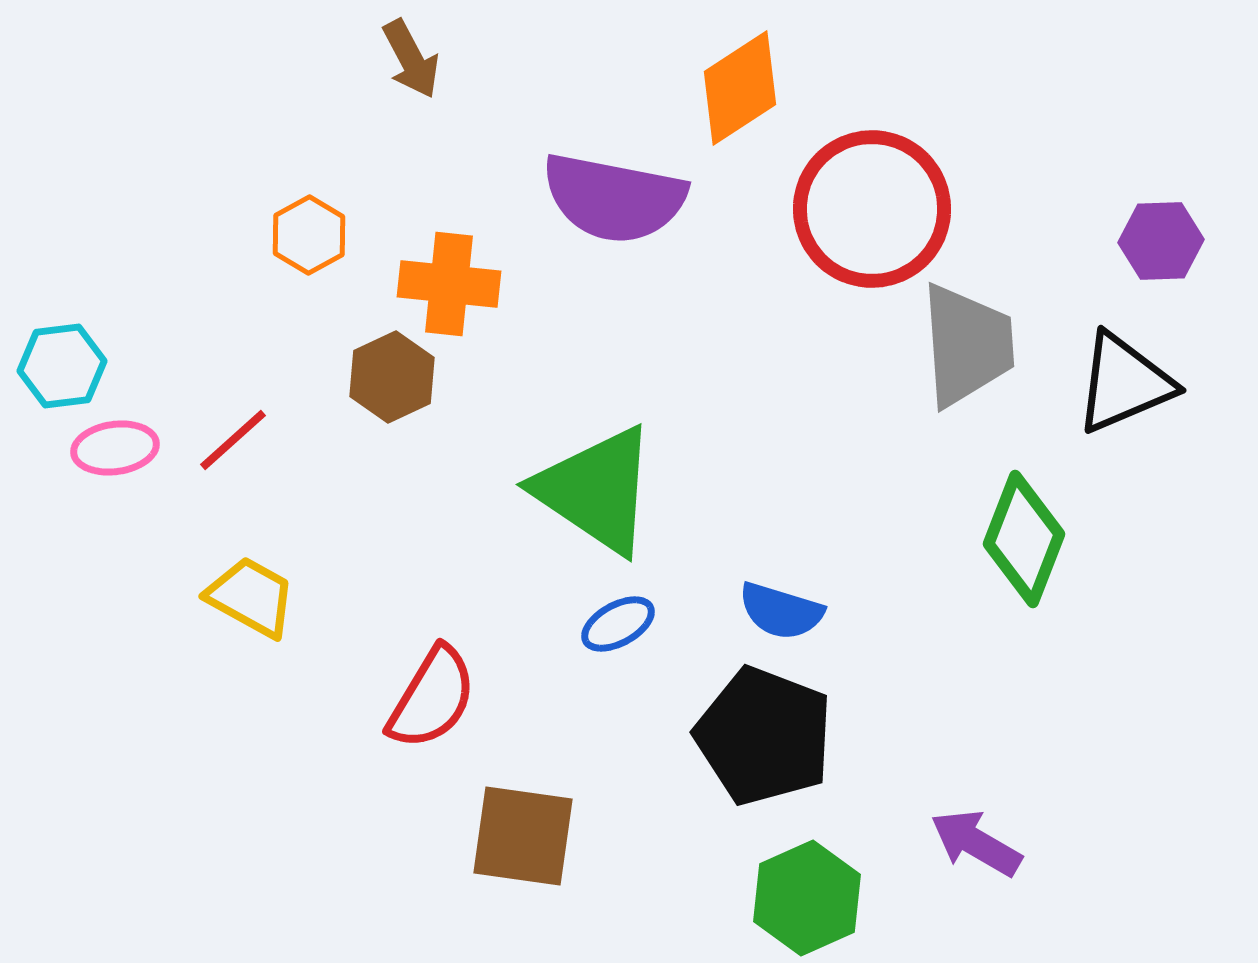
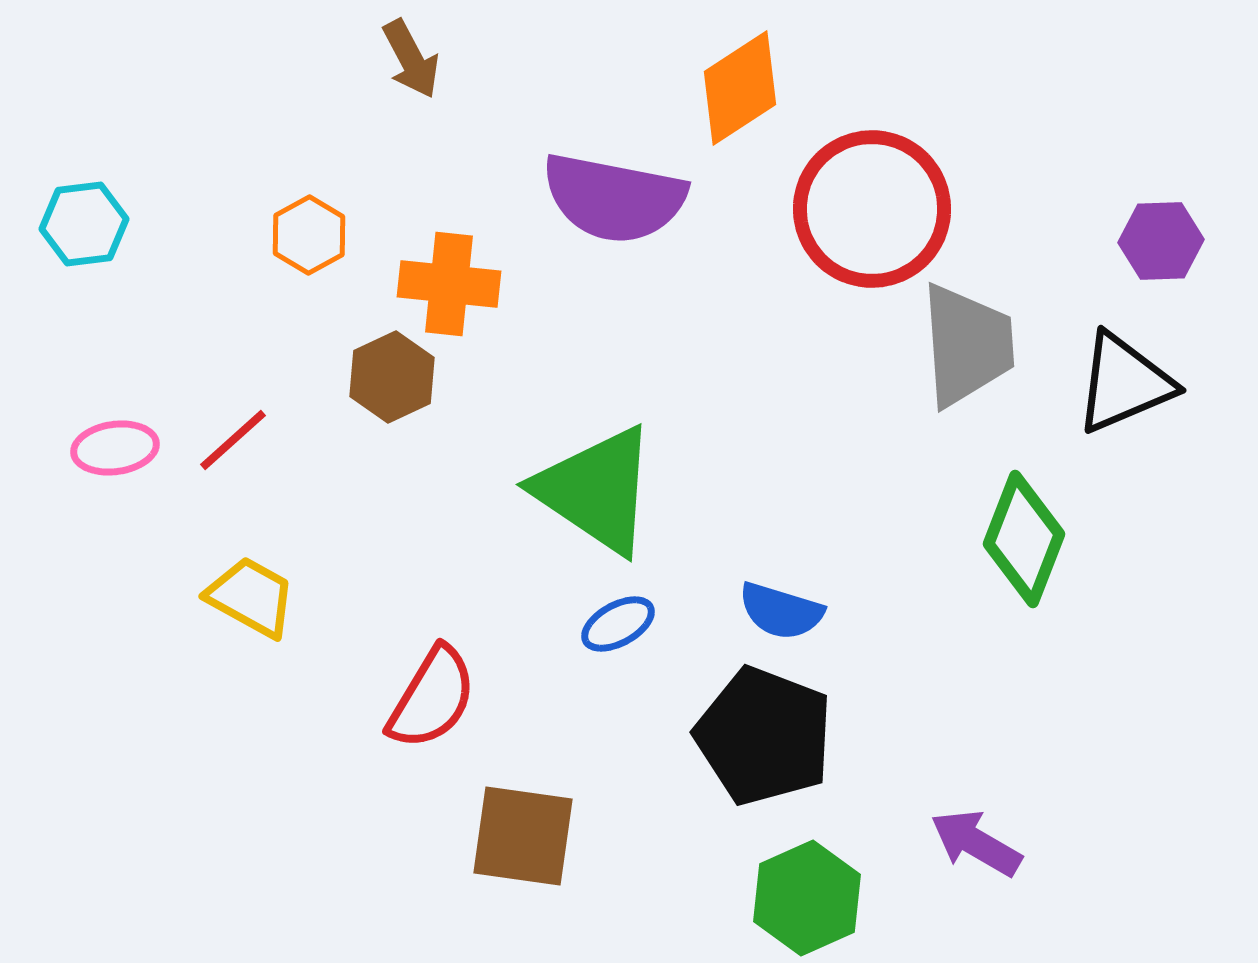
cyan hexagon: moved 22 px right, 142 px up
